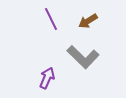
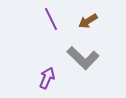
gray L-shape: moved 1 px down
